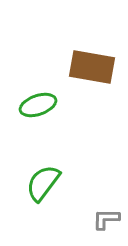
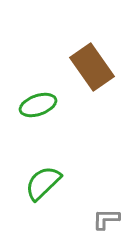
brown rectangle: rotated 45 degrees clockwise
green semicircle: rotated 9 degrees clockwise
